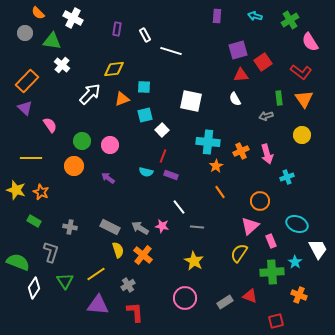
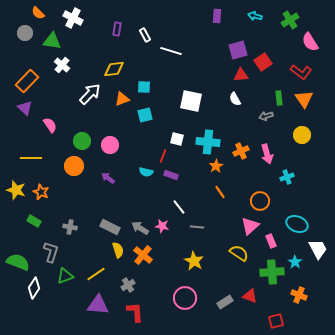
white square at (162, 130): moved 15 px right, 9 px down; rotated 32 degrees counterclockwise
yellow semicircle at (239, 253): rotated 90 degrees clockwise
green triangle at (65, 281): moved 5 px up; rotated 42 degrees clockwise
